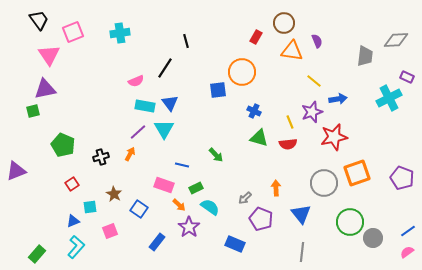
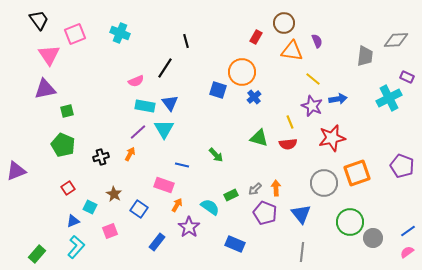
pink square at (73, 32): moved 2 px right, 2 px down
cyan cross at (120, 33): rotated 30 degrees clockwise
yellow line at (314, 81): moved 1 px left, 2 px up
blue square at (218, 90): rotated 24 degrees clockwise
green square at (33, 111): moved 34 px right
blue cross at (254, 111): moved 14 px up; rotated 24 degrees clockwise
purple star at (312, 112): moved 6 px up; rotated 30 degrees counterclockwise
red star at (334, 137): moved 2 px left, 1 px down
purple pentagon at (402, 178): moved 12 px up
red square at (72, 184): moved 4 px left, 4 px down
green rectangle at (196, 188): moved 35 px right, 7 px down
gray arrow at (245, 198): moved 10 px right, 9 px up
orange arrow at (179, 205): moved 2 px left; rotated 104 degrees counterclockwise
cyan square at (90, 207): rotated 32 degrees clockwise
purple pentagon at (261, 219): moved 4 px right, 6 px up
